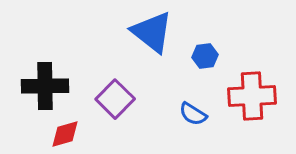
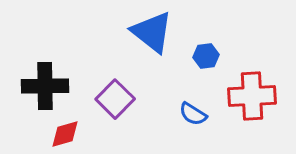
blue hexagon: moved 1 px right
